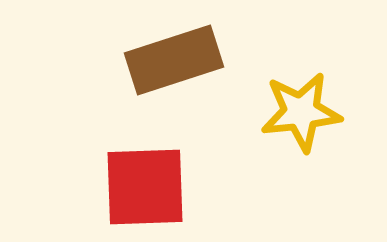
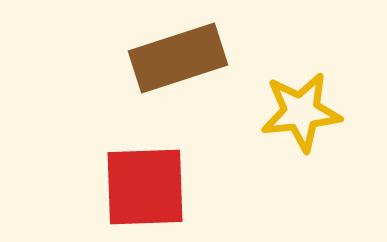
brown rectangle: moved 4 px right, 2 px up
